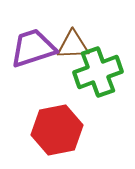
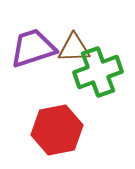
brown triangle: moved 1 px right, 3 px down
